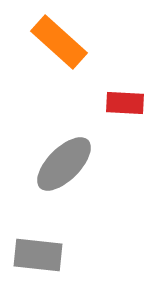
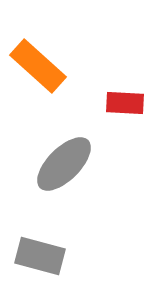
orange rectangle: moved 21 px left, 24 px down
gray rectangle: moved 2 px right, 1 px down; rotated 9 degrees clockwise
